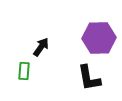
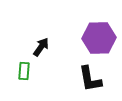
black L-shape: moved 1 px right, 1 px down
